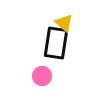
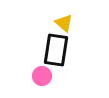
black rectangle: moved 7 px down
